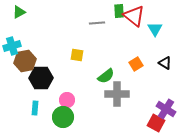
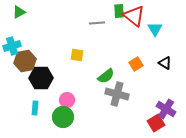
gray cross: rotated 15 degrees clockwise
red square: rotated 30 degrees clockwise
